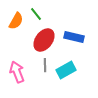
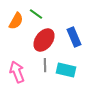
green line: rotated 16 degrees counterclockwise
blue rectangle: rotated 54 degrees clockwise
cyan rectangle: rotated 42 degrees clockwise
